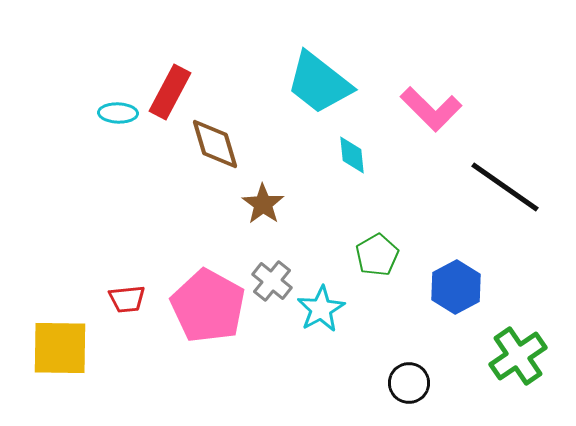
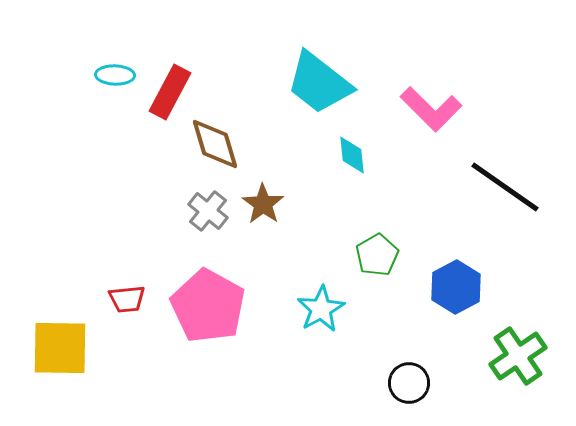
cyan ellipse: moved 3 px left, 38 px up
gray cross: moved 64 px left, 70 px up
